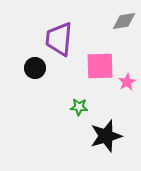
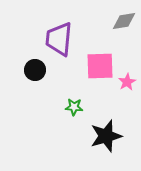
black circle: moved 2 px down
green star: moved 5 px left
